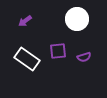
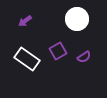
purple square: rotated 24 degrees counterclockwise
purple semicircle: rotated 16 degrees counterclockwise
